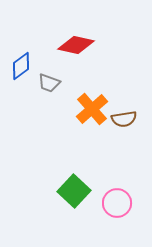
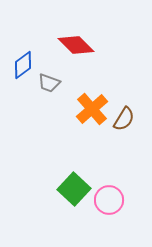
red diamond: rotated 33 degrees clockwise
blue diamond: moved 2 px right, 1 px up
brown semicircle: rotated 50 degrees counterclockwise
green square: moved 2 px up
pink circle: moved 8 px left, 3 px up
